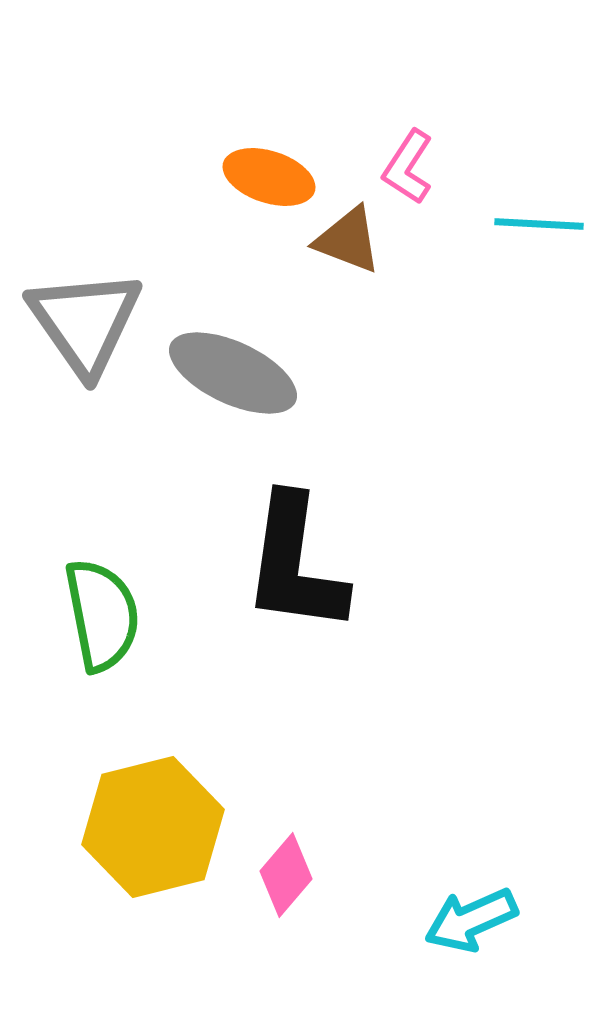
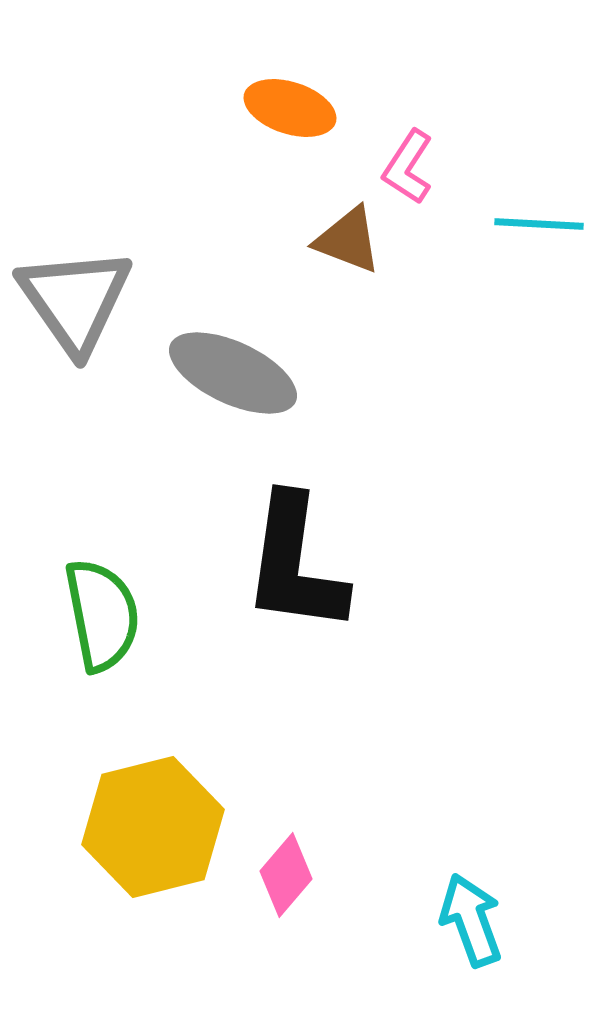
orange ellipse: moved 21 px right, 69 px up
gray triangle: moved 10 px left, 22 px up
cyan arrow: rotated 94 degrees clockwise
